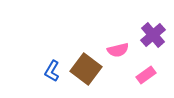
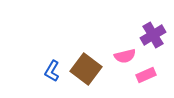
purple cross: rotated 10 degrees clockwise
pink semicircle: moved 7 px right, 6 px down
pink rectangle: rotated 12 degrees clockwise
